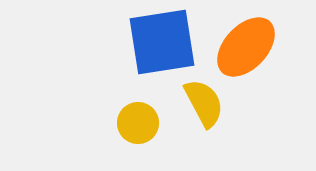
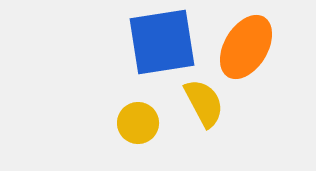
orange ellipse: rotated 12 degrees counterclockwise
